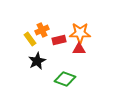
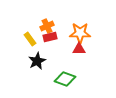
orange cross: moved 5 px right, 4 px up
red rectangle: moved 9 px left, 3 px up
